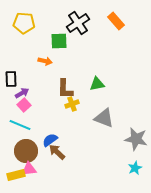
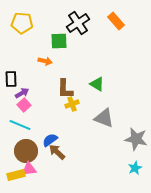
yellow pentagon: moved 2 px left
green triangle: rotated 42 degrees clockwise
